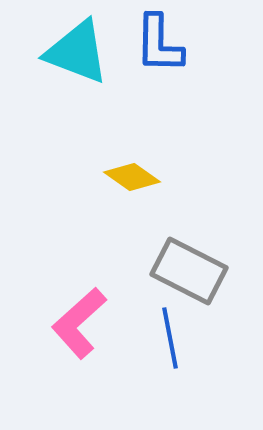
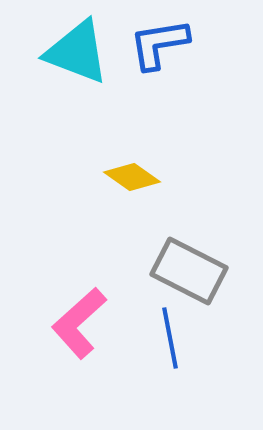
blue L-shape: rotated 80 degrees clockwise
